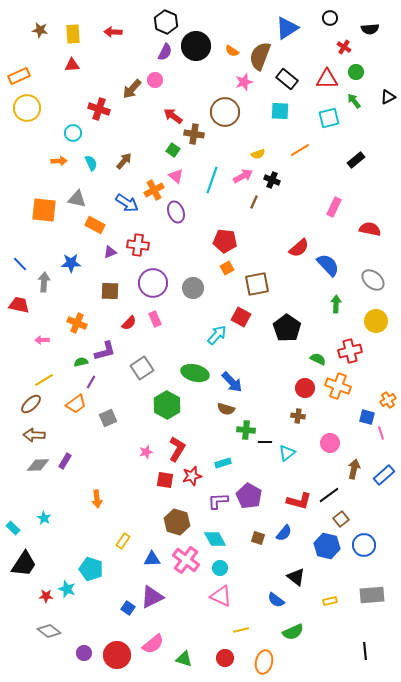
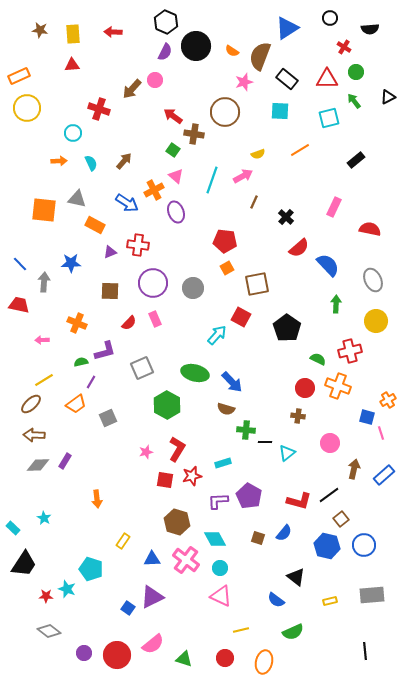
black cross at (272, 180): moved 14 px right, 37 px down; rotated 21 degrees clockwise
gray ellipse at (373, 280): rotated 25 degrees clockwise
gray square at (142, 368): rotated 10 degrees clockwise
